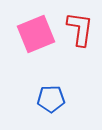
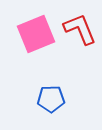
red L-shape: rotated 30 degrees counterclockwise
